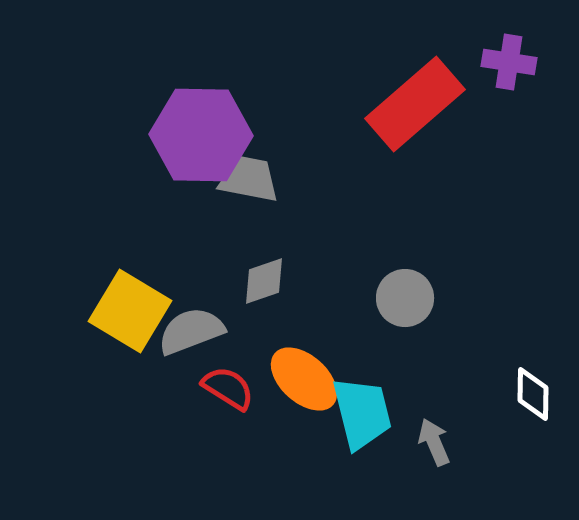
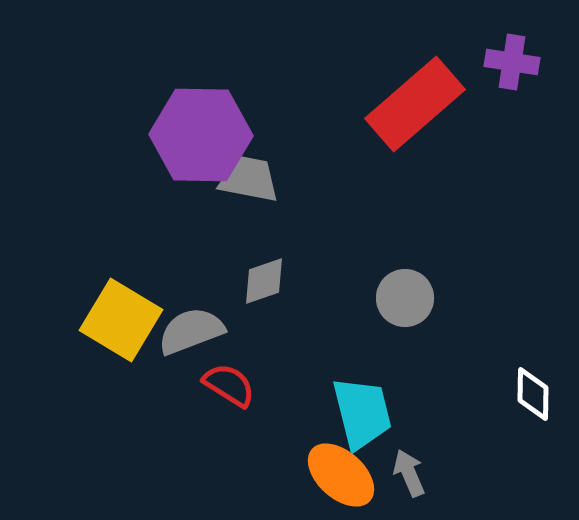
purple cross: moved 3 px right
yellow square: moved 9 px left, 9 px down
orange ellipse: moved 37 px right, 96 px down
red semicircle: moved 1 px right, 3 px up
gray arrow: moved 25 px left, 31 px down
